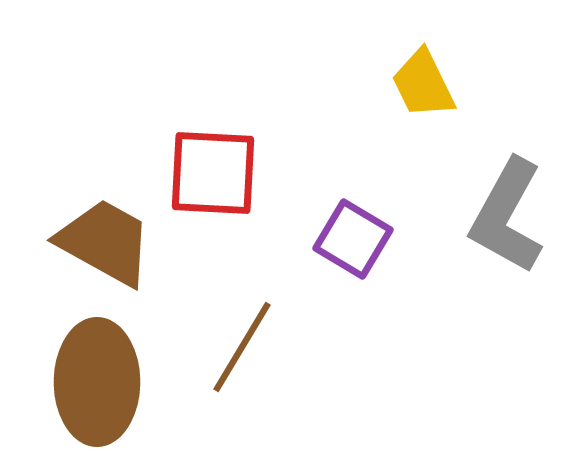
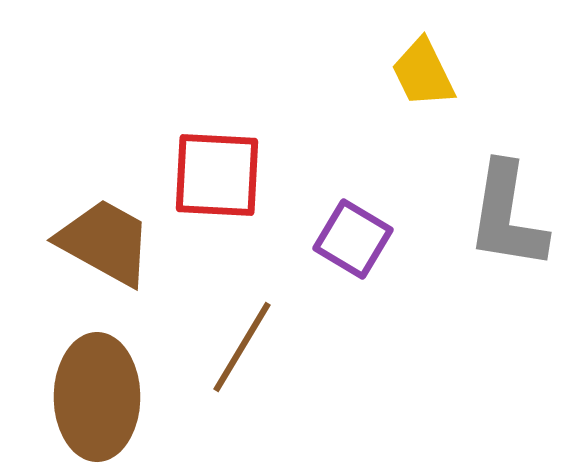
yellow trapezoid: moved 11 px up
red square: moved 4 px right, 2 px down
gray L-shape: rotated 20 degrees counterclockwise
brown ellipse: moved 15 px down
